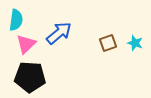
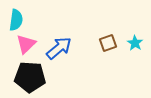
blue arrow: moved 15 px down
cyan star: rotated 14 degrees clockwise
